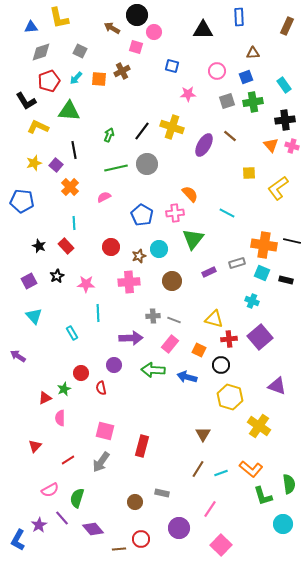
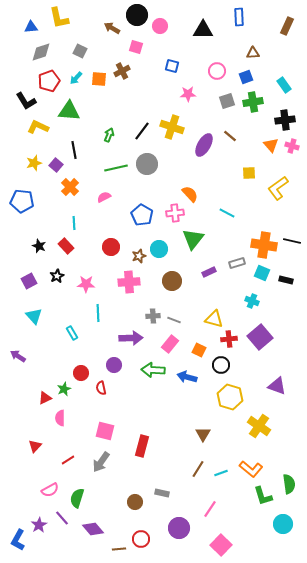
pink circle at (154, 32): moved 6 px right, 6 px up
